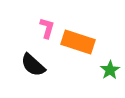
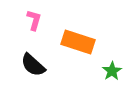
pink L-shape: moved 13 px left, 8 px up
green star: moved 2 px right, 1 px down
